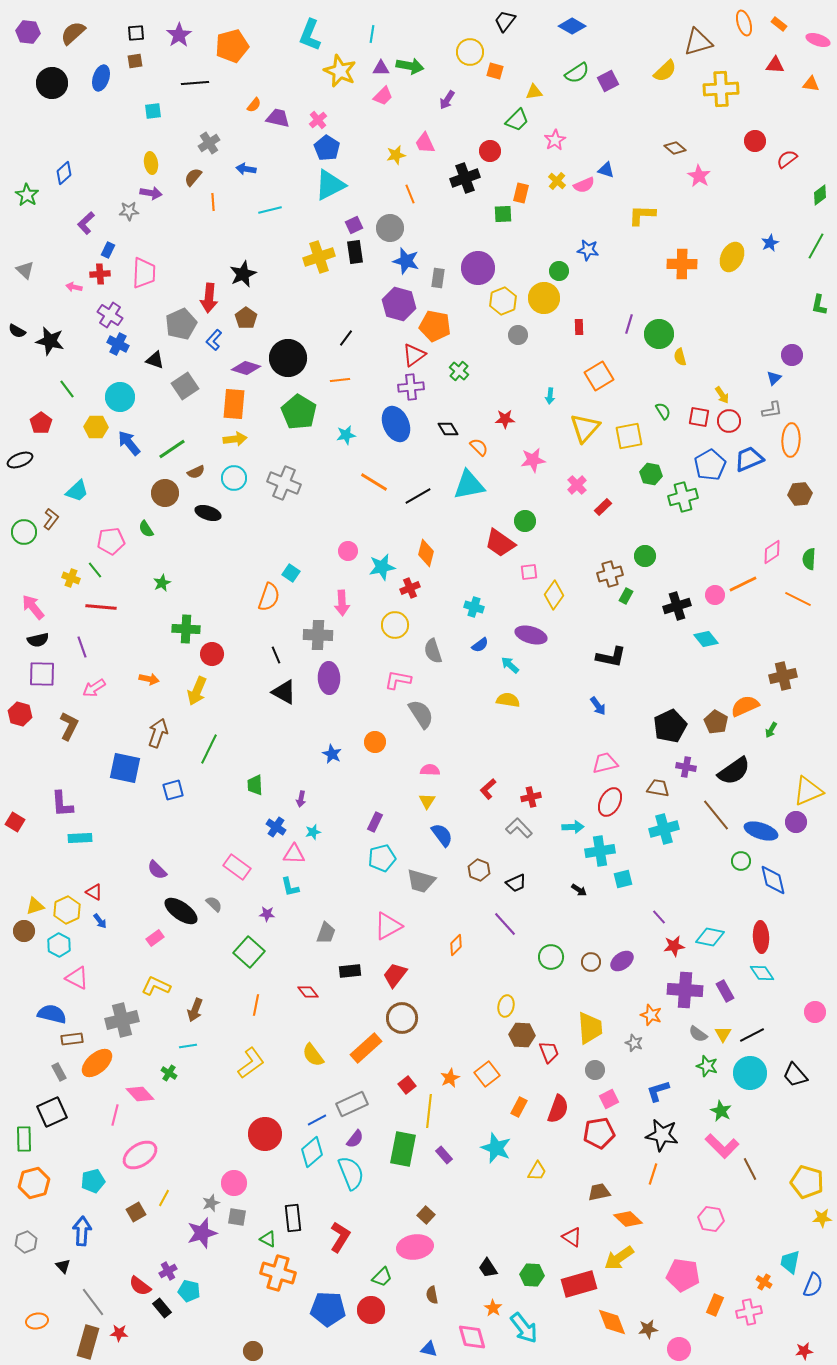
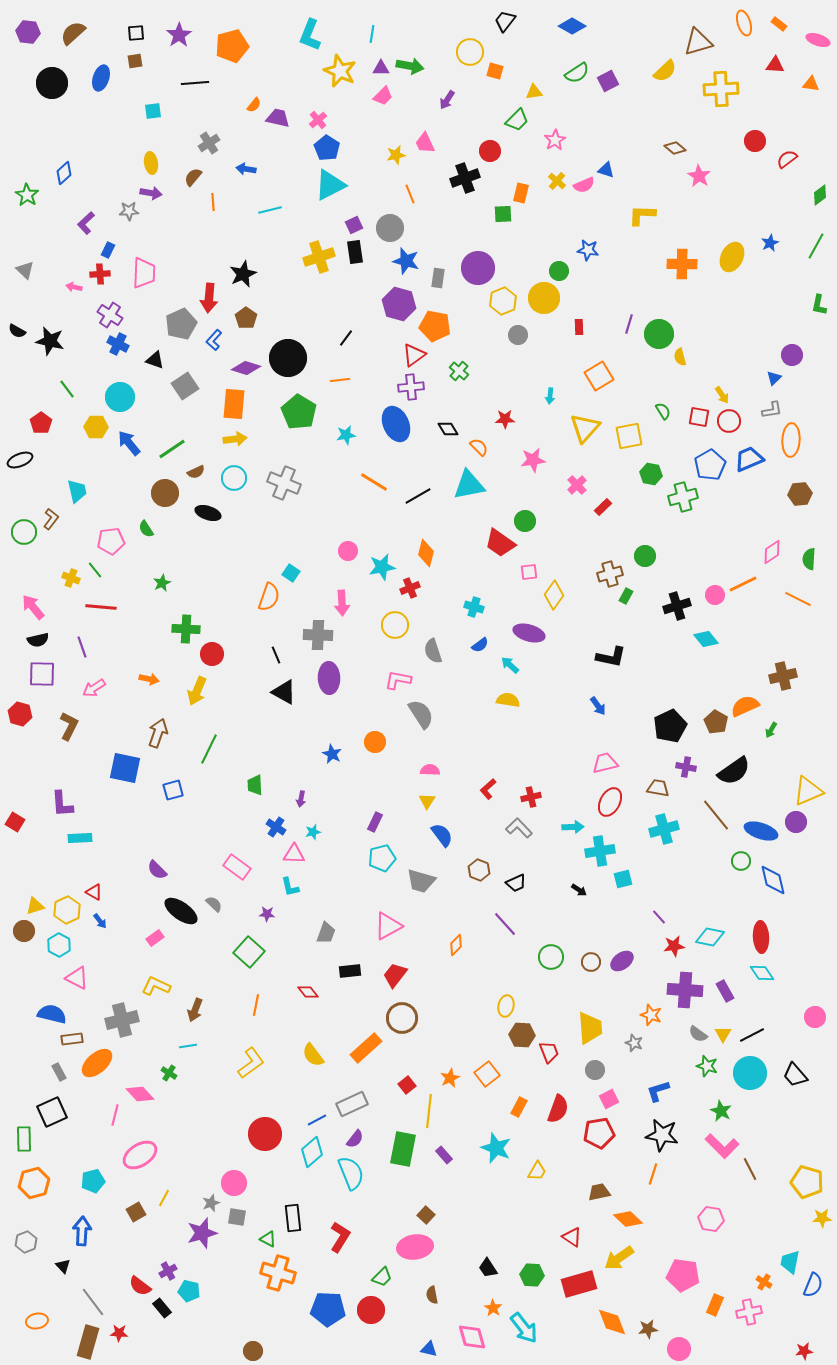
cyan trapezoid at (77, 491): rotated 60 degrees counterclockwise
purple ellipse at (531, 635): moved 2 px left, 2 px up
pink circle at (815, 1012): moved 5 px down
